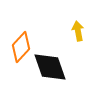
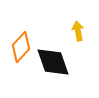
black diamond: moved 3 px right, 5 px up
